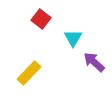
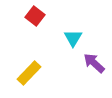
red square: moved 6 px left, 3 px up
purple arrow: moved 1 px down
